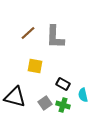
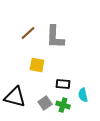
yellow square: moved 2 px right, 1 px up
black rectangle: rotated 24 degrees counterclockwise
